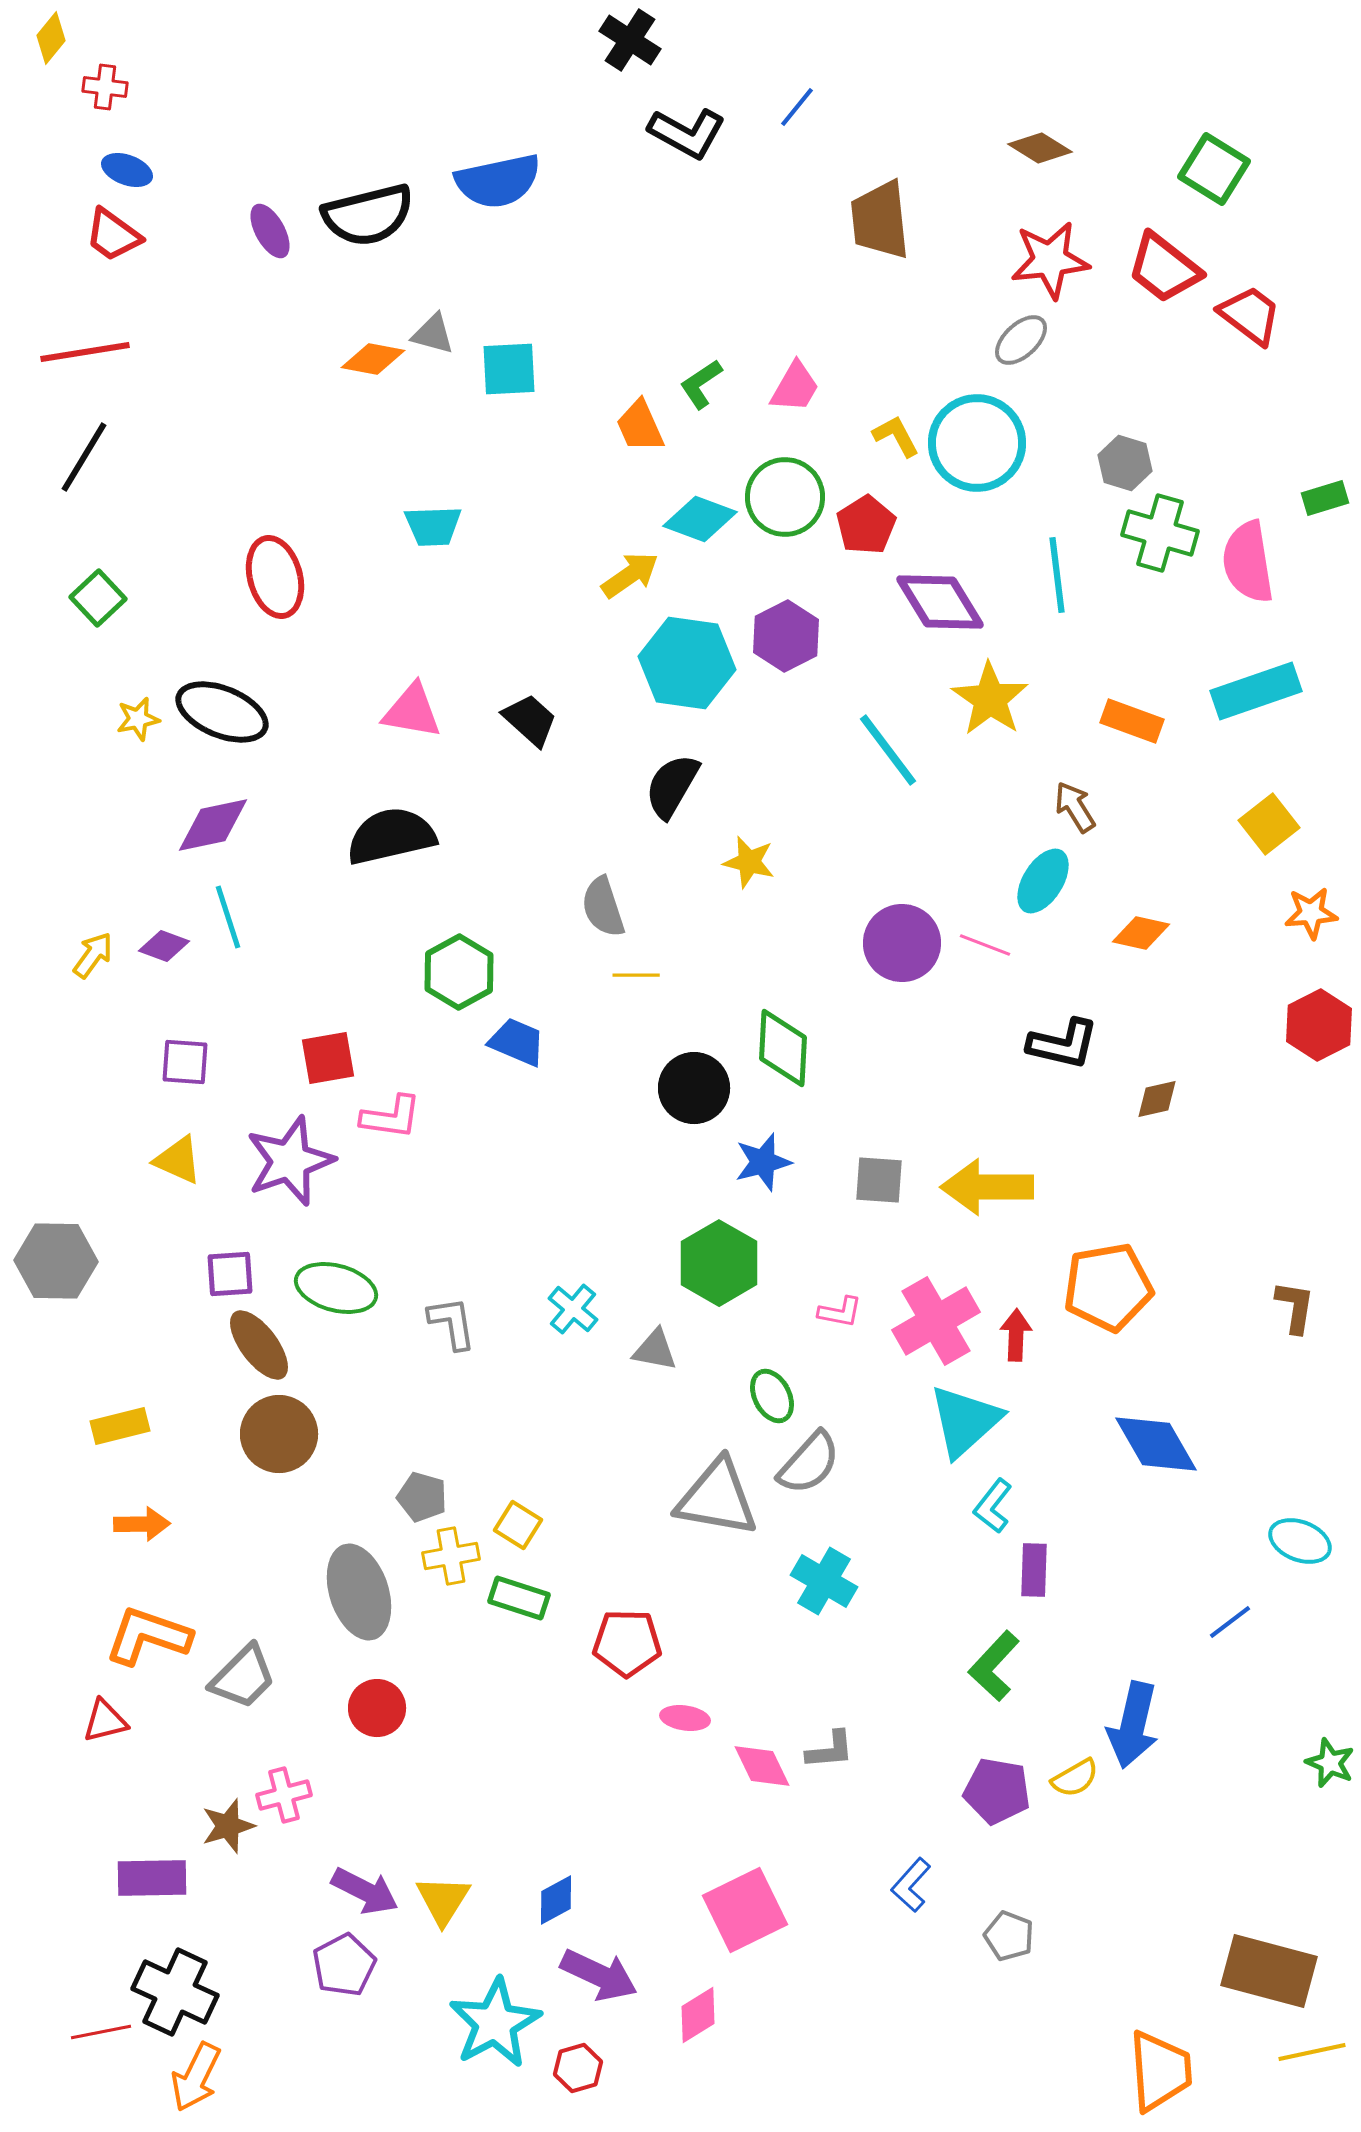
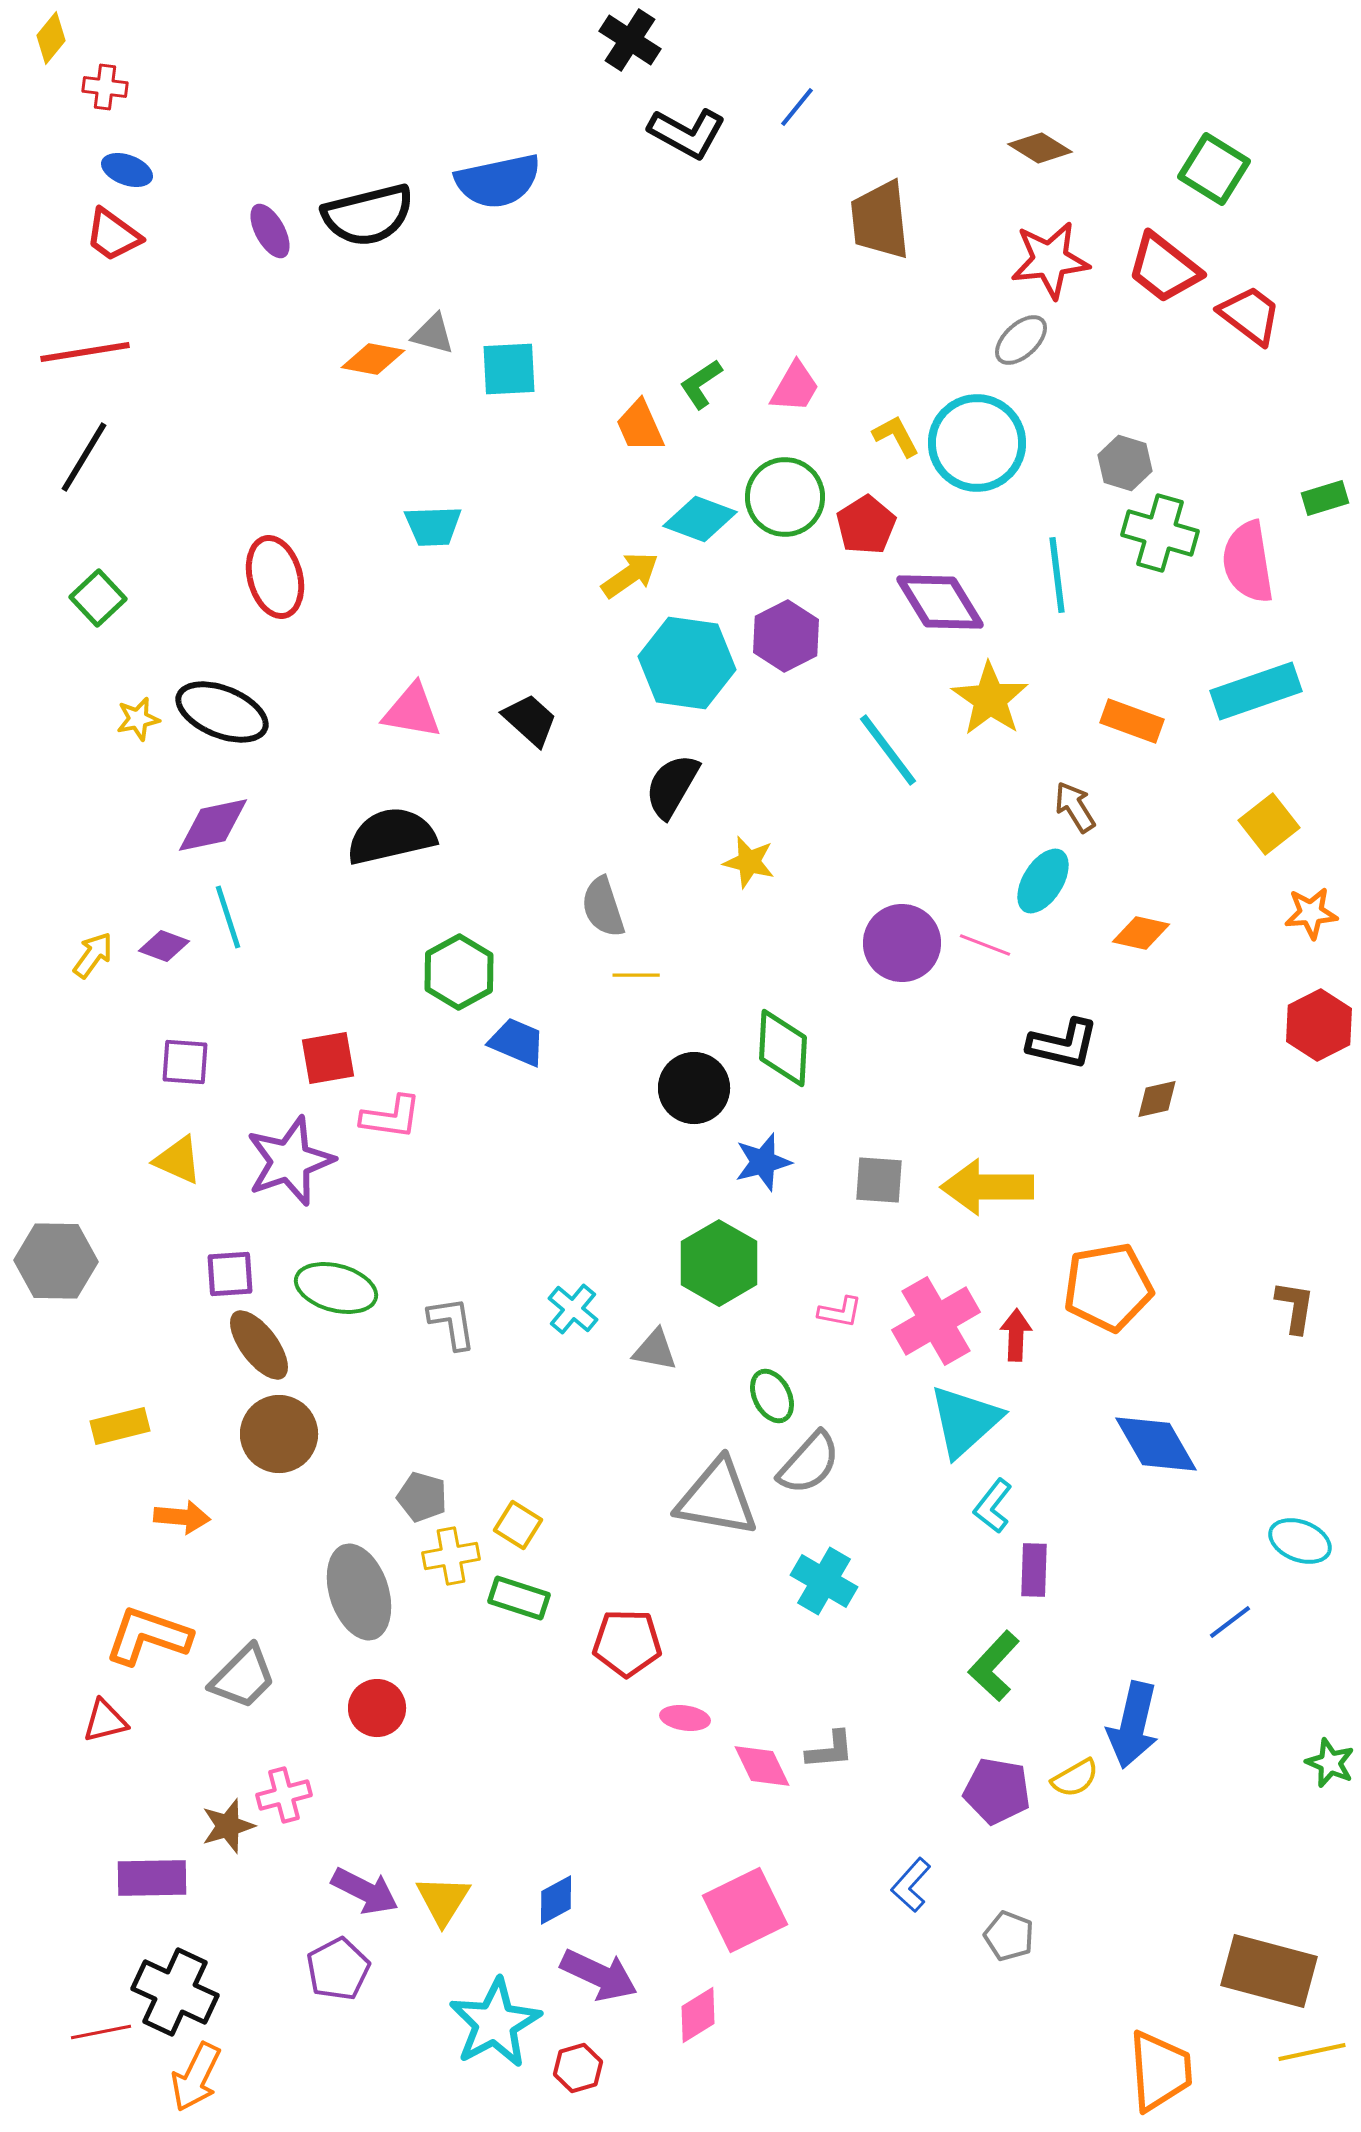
orange arrow at (142, 1524): moved 40 px right, 7 px up; rotated 6 degrees clockwise
purple pentagon at (344, 1965): moved 6 px left, 4 px down
